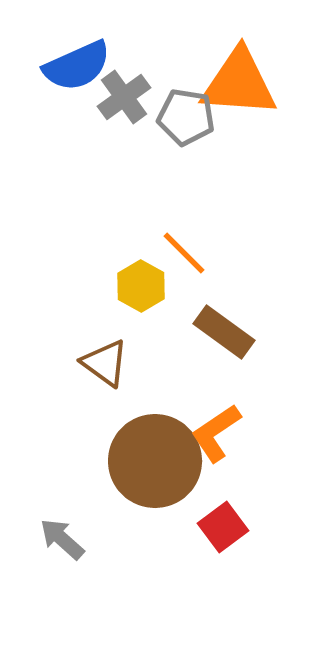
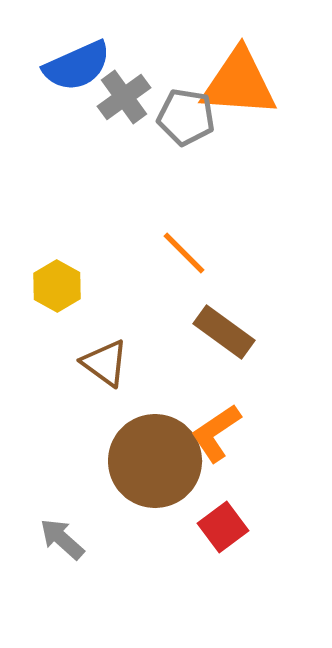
yellow hexagon: moved 84 px left
